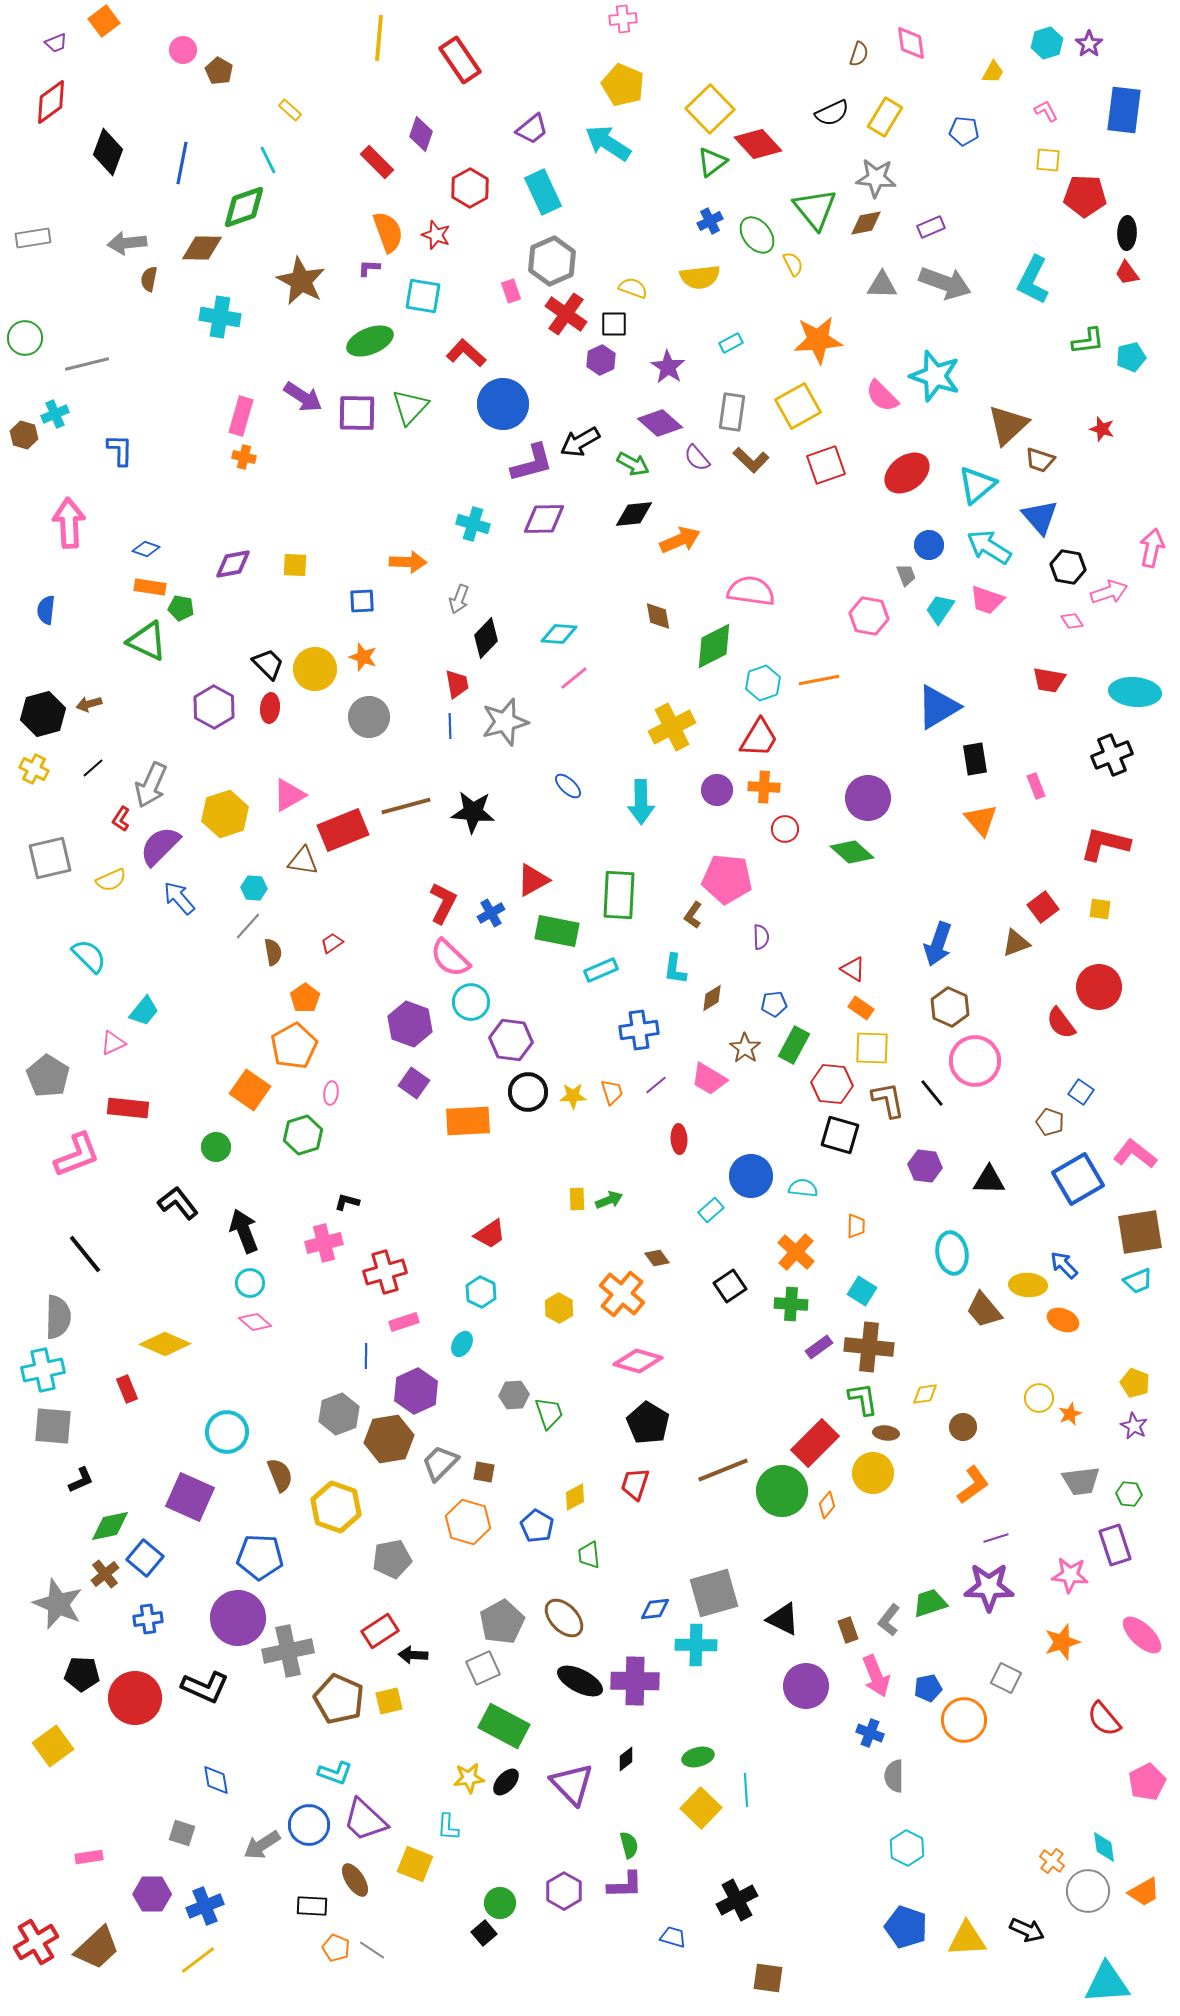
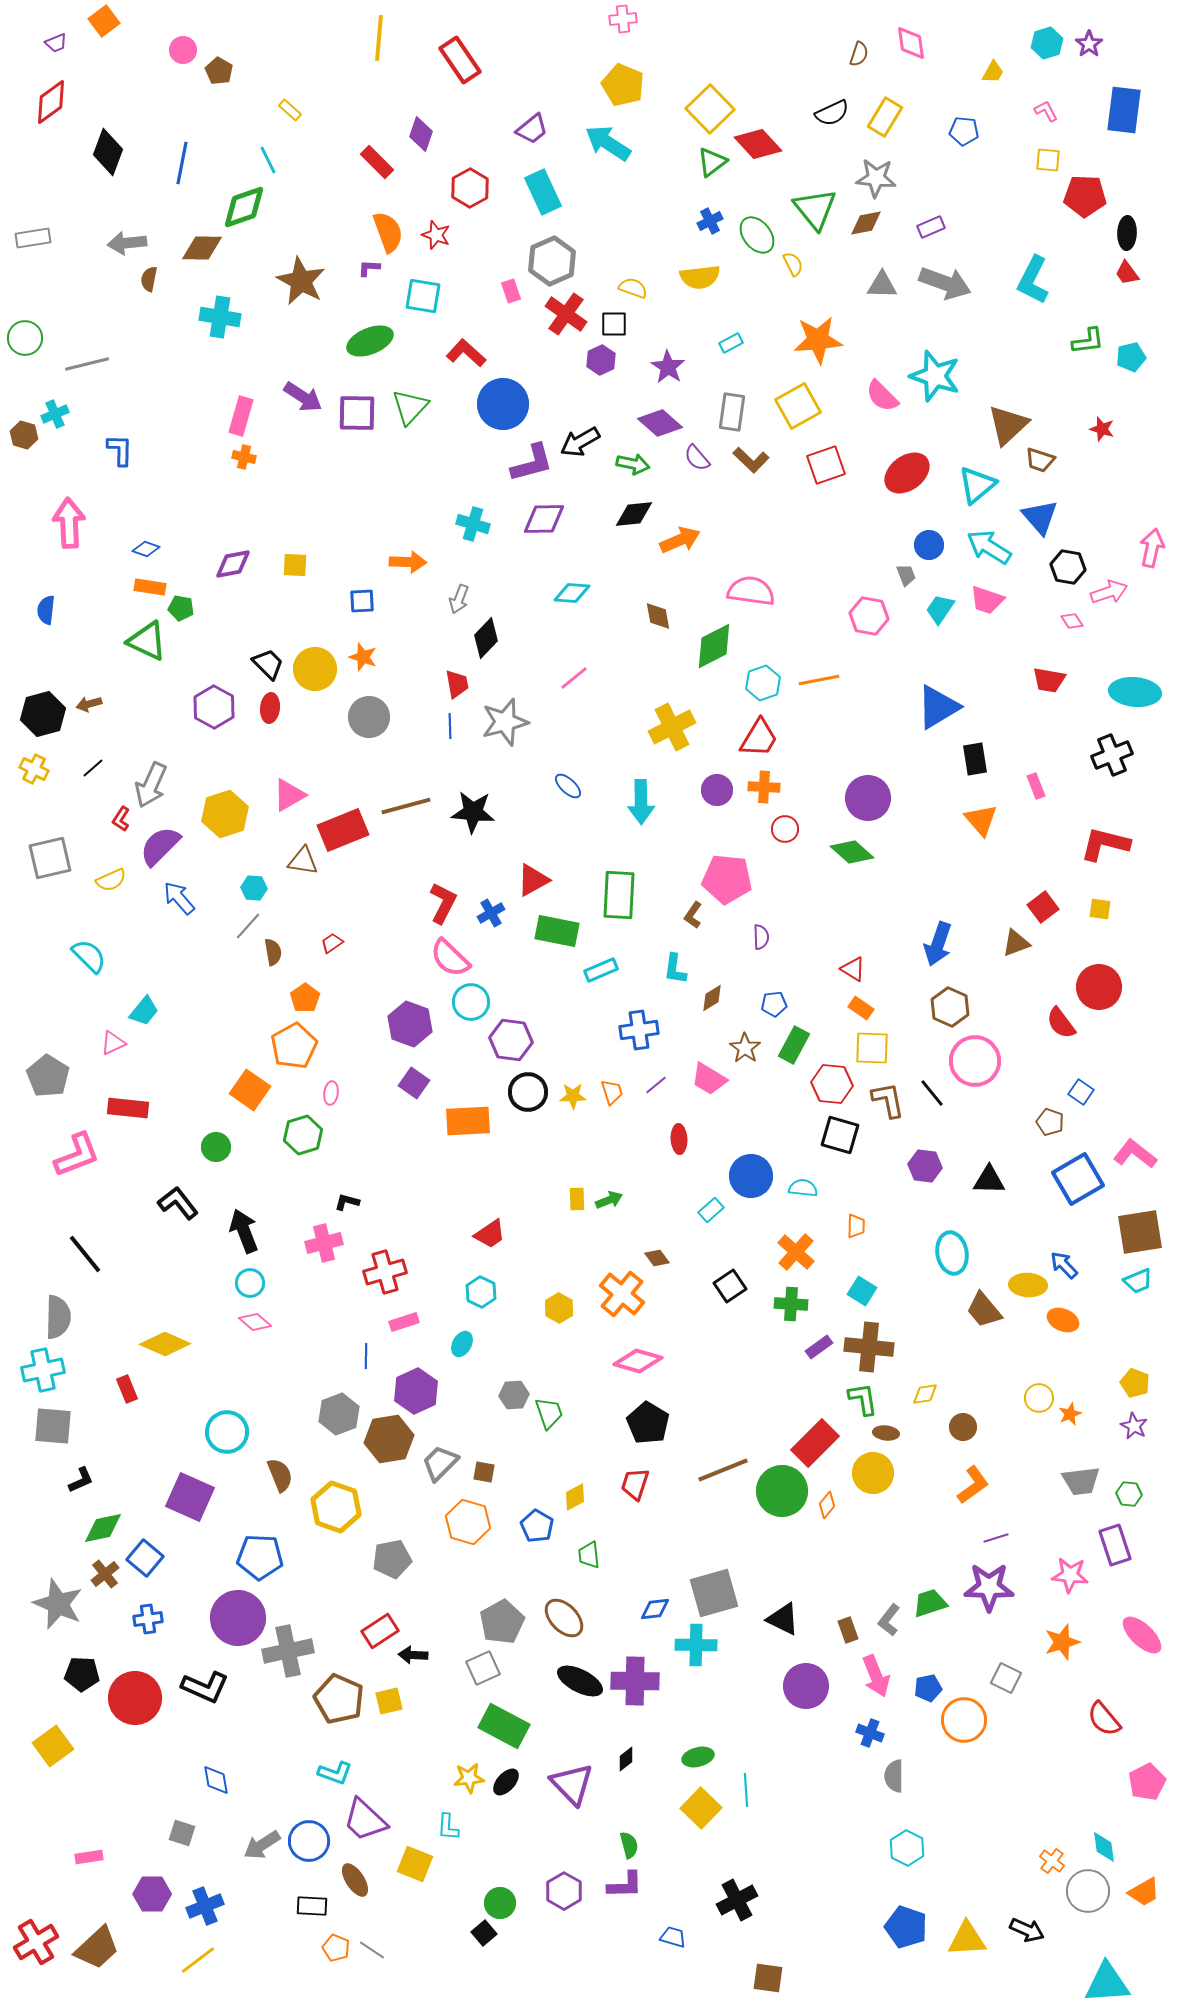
green arrow at (633, 464): rotated 16 degrees counterclockwise
cyan diamond at (559, 634): moved 13 px right, 41 px up
green diamond at (110, 1526): moved 7 px left, 2 px down
blue circle at (309, 1825): moved 16 px down
